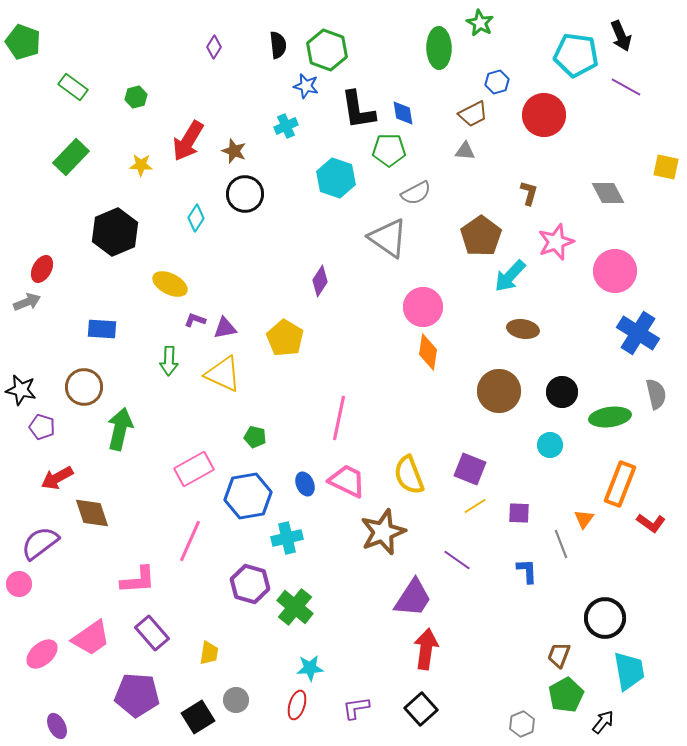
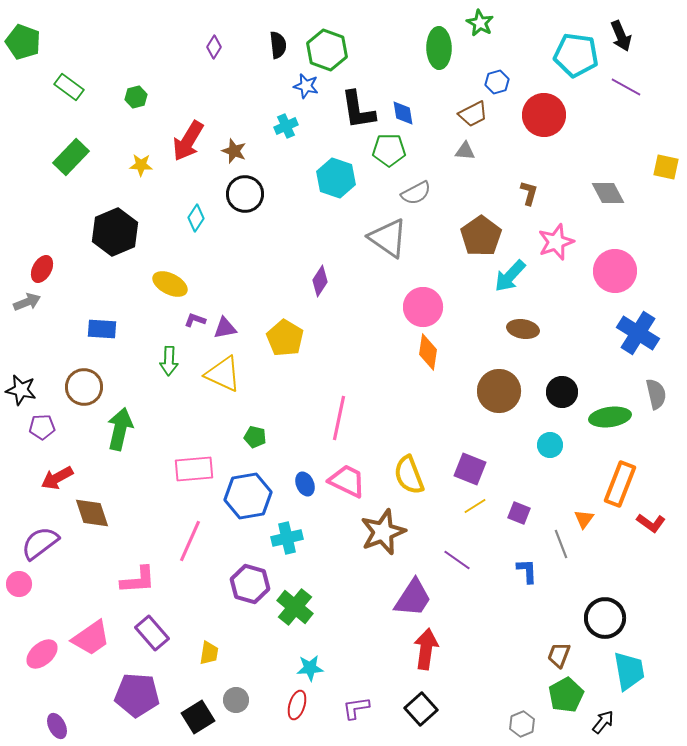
green rectangle at (73, 87): moved 4 px left
purple pentagon at (42, 427): rotated 20 degrees counterclockwise
pink rectangle at (194, 469): rotated 24 degrees clockwise
purple square at (519, 513): rotated 20 degrees clockwise
